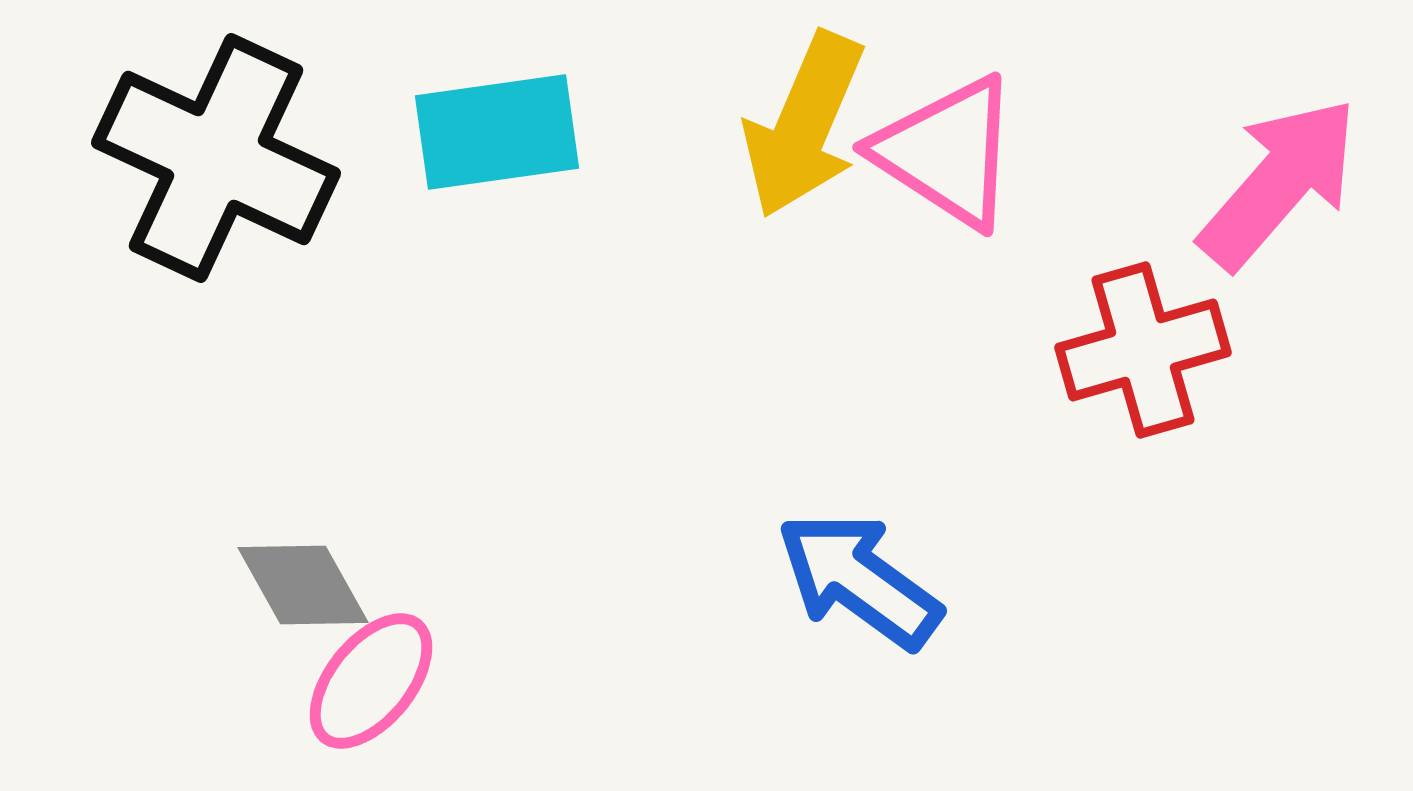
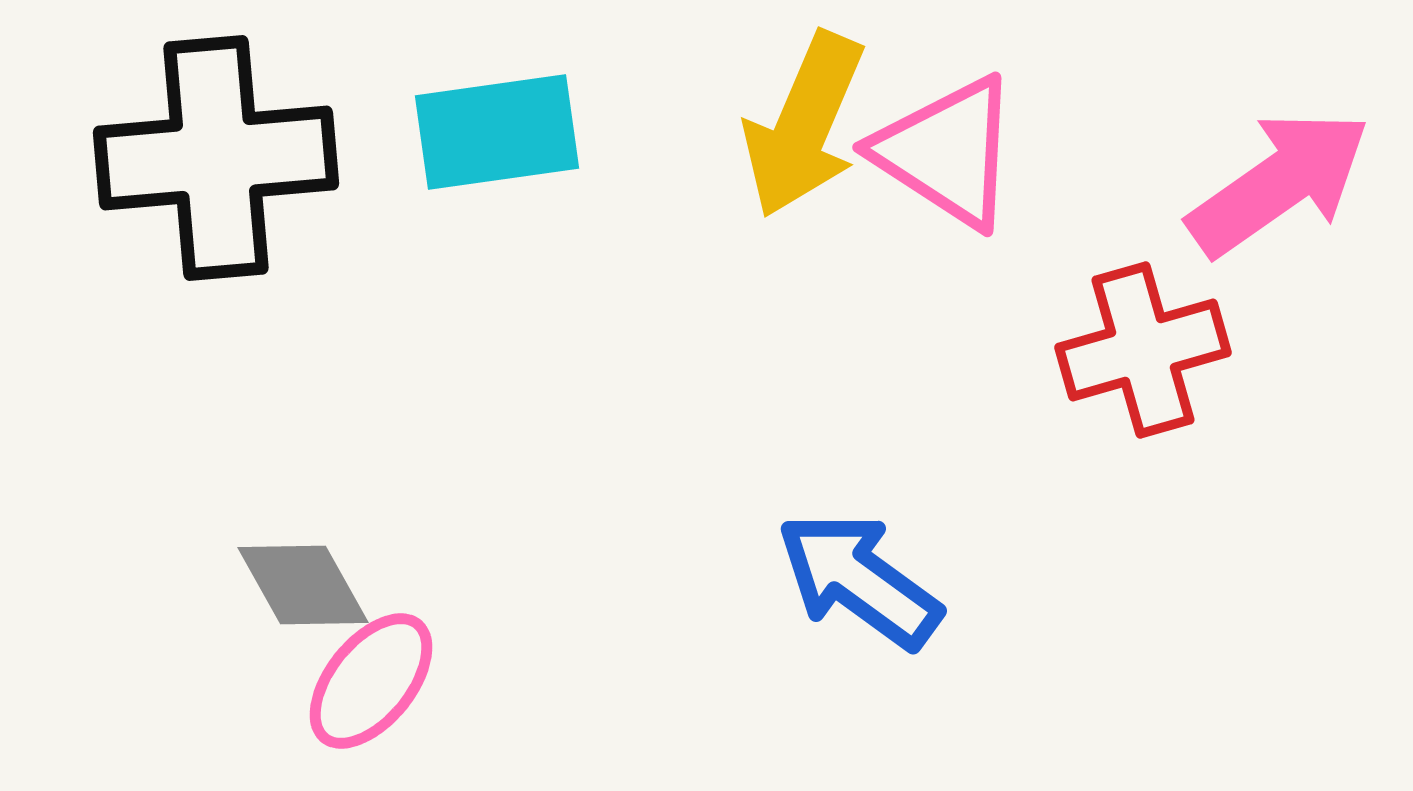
black cross: rotated 30 degrees counterclockwise
pink arrow: rotated 14 degrees clockwise
